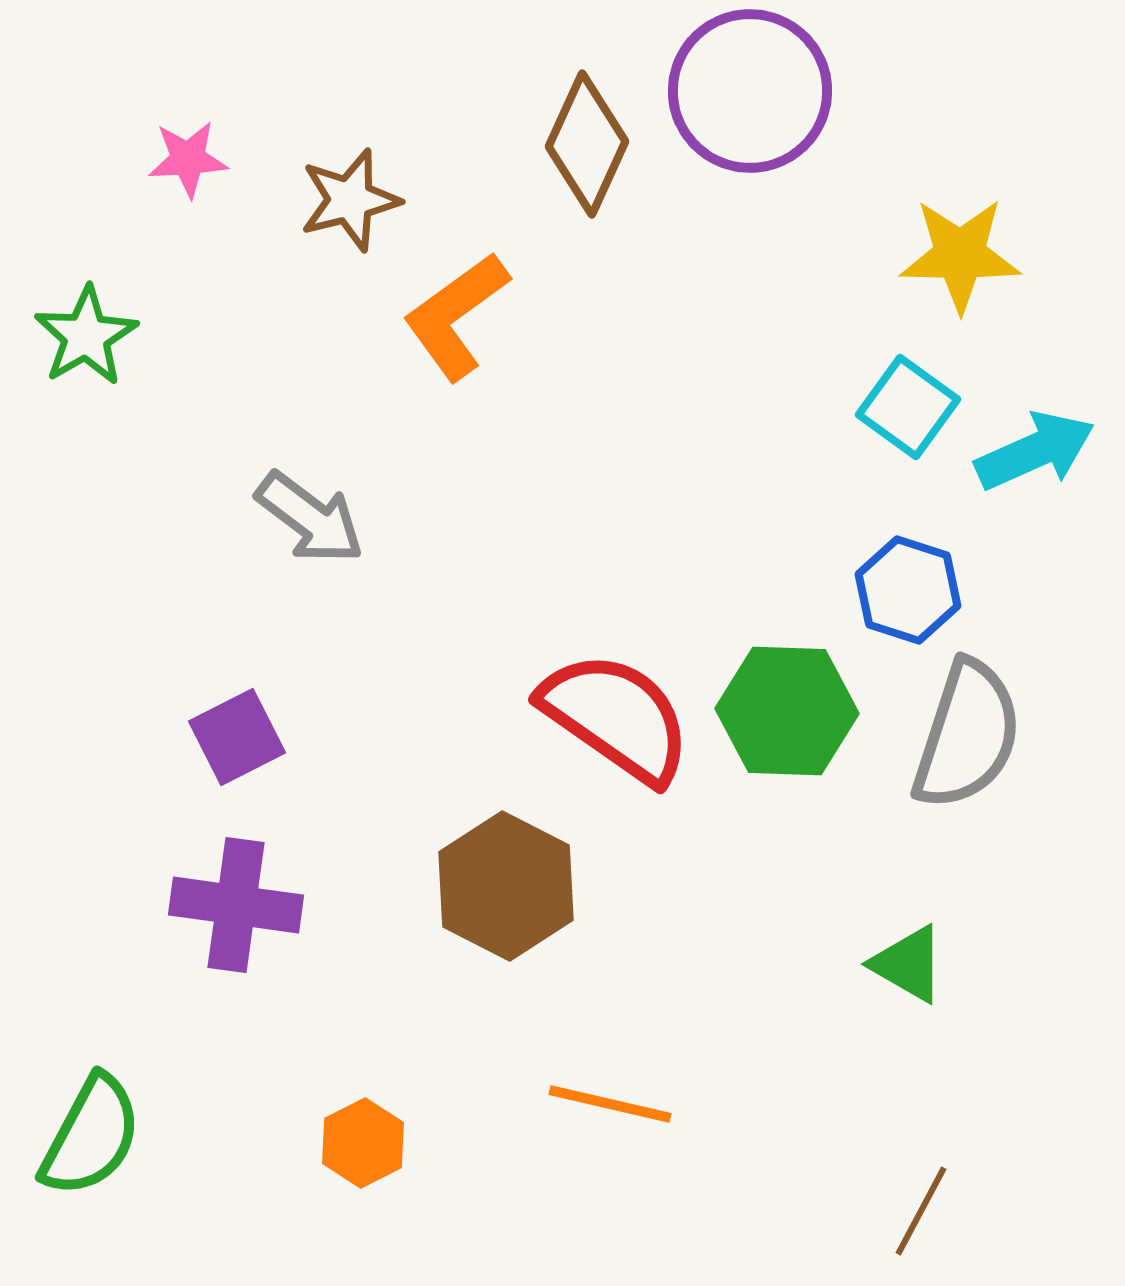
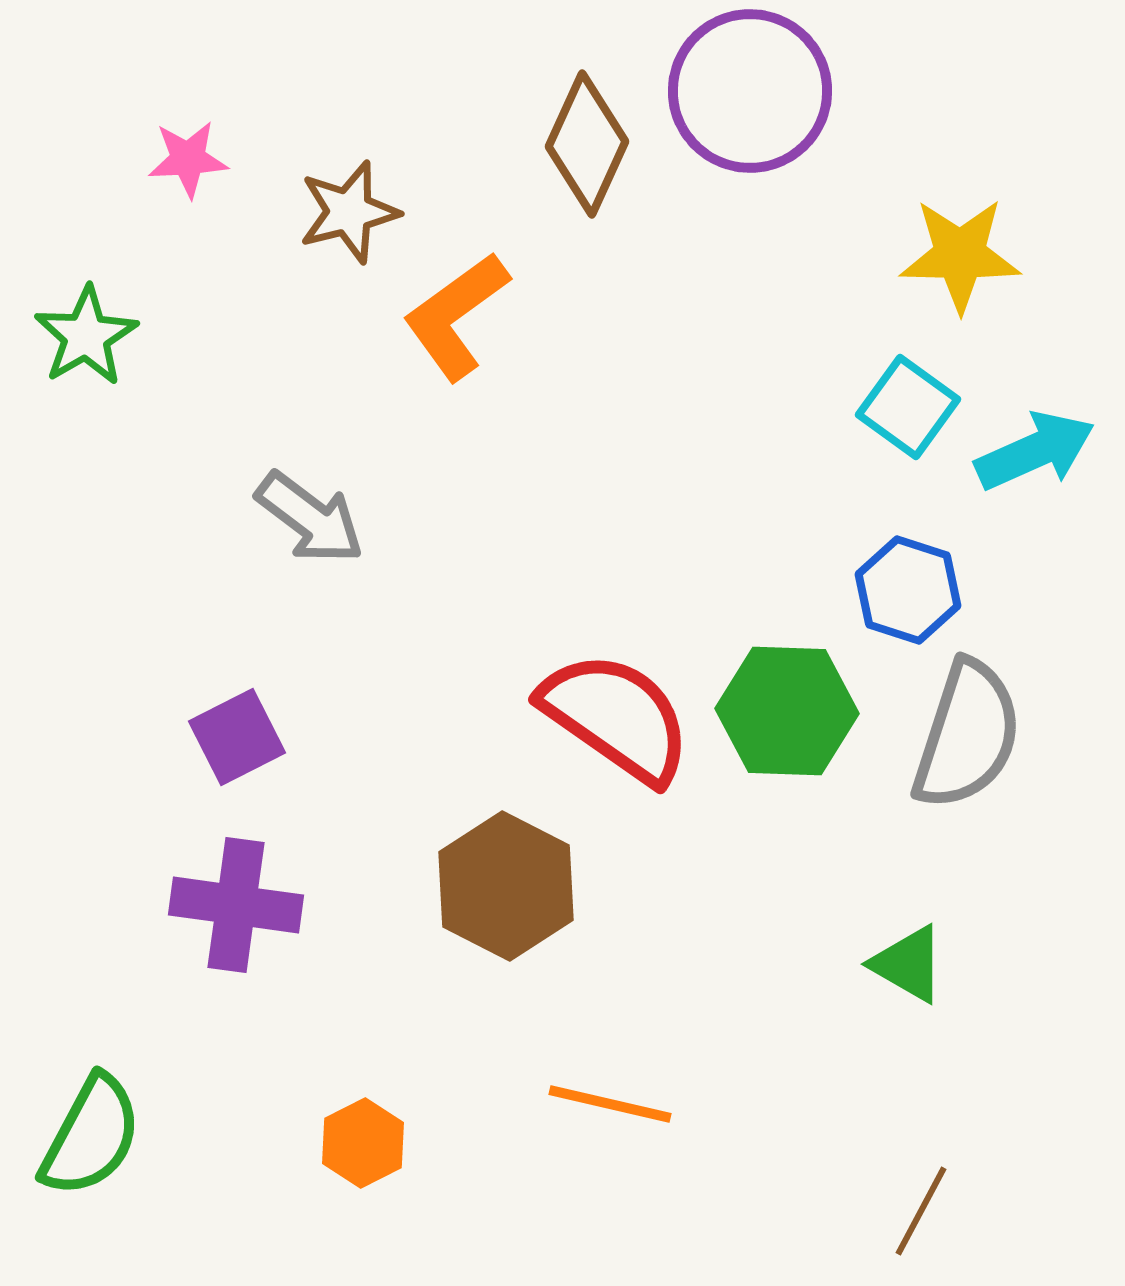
brown star: moved 1 px left, 12 px down
